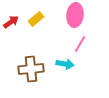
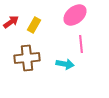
pink ellipse: rotated 45 degrees clockwise
yellow rectangle: moved 2 px left, 6 px down; rotated 21 degrees counterclockwise
pink line: moved 1 px right; rotated 36 degrees counterclockwise
brown cross: moved 4 px left, 11 px up
